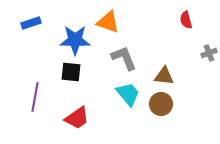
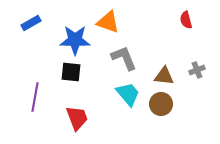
blue rectangle: rotated 12 degrees counterclockwise
gray cross: moved 12 px left, 17 px down
red trapezoid: rotated 76 degrees counterclockwise
